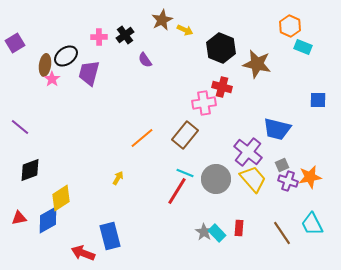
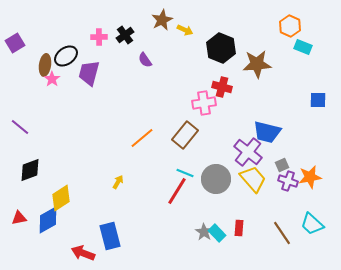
brown star at (257, 64): rotated 16 degrees counterclockwise
blue trapezoid at (277, 129): moved 10 px left, 3 px down
yellow arrow at (118, 178): moved 4 px down
cyan trapezoid at (312, 224): rotated 20 degrees counterclockwise
